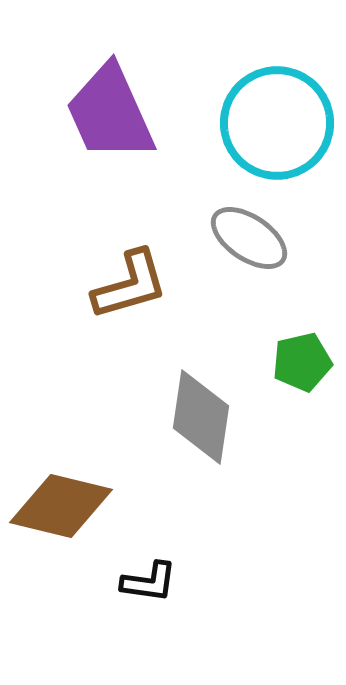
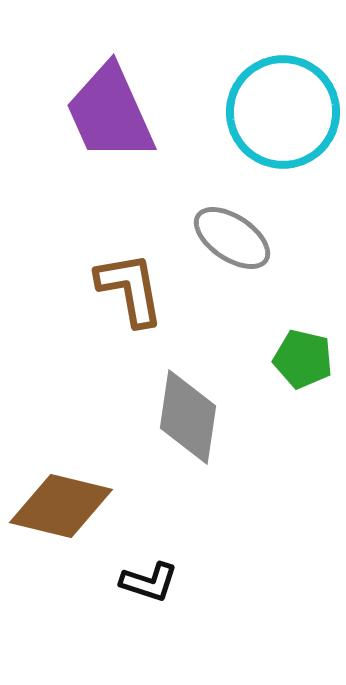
cyan circle: moved 6 px right, 11 px up
gray ellipse: moved 17 px left
brown L-shape: moved 4 px down; rotated 84 degrees counterclockwise
green pentagon: moved 1 px right, 3 px up; rotated 26 degrees clockwise
gray diamond: moved 13 px left
black L-shape: rotated 10 degrees clockwise
